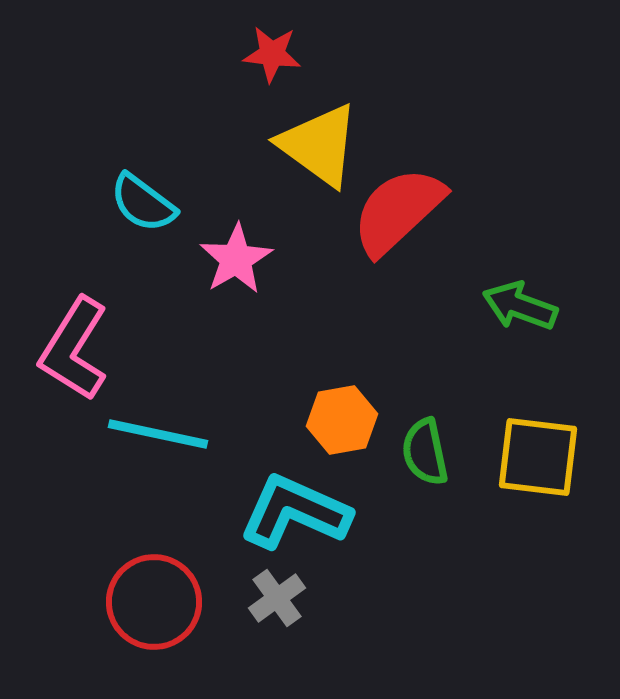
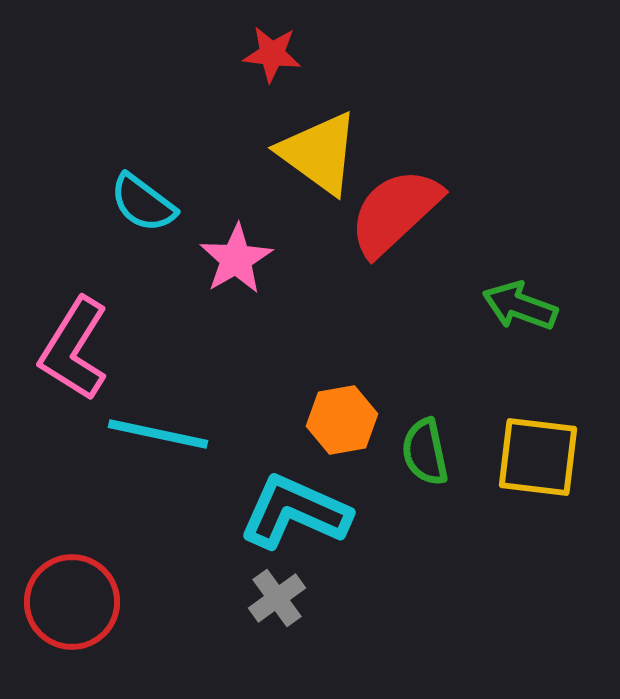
yellow triangle: moved 8 px down
red semicircle: moved 3 px left, 1 px down
red circle: moved 82 px left
